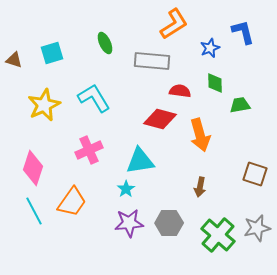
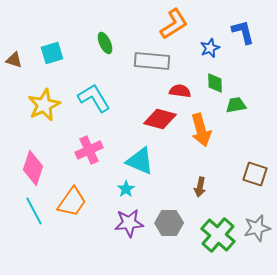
green trapezoid: moved 4 px left
orange arrow: moved 1 px right, 5 px up
cyan triangle: rotated 32 degrees clockwise
